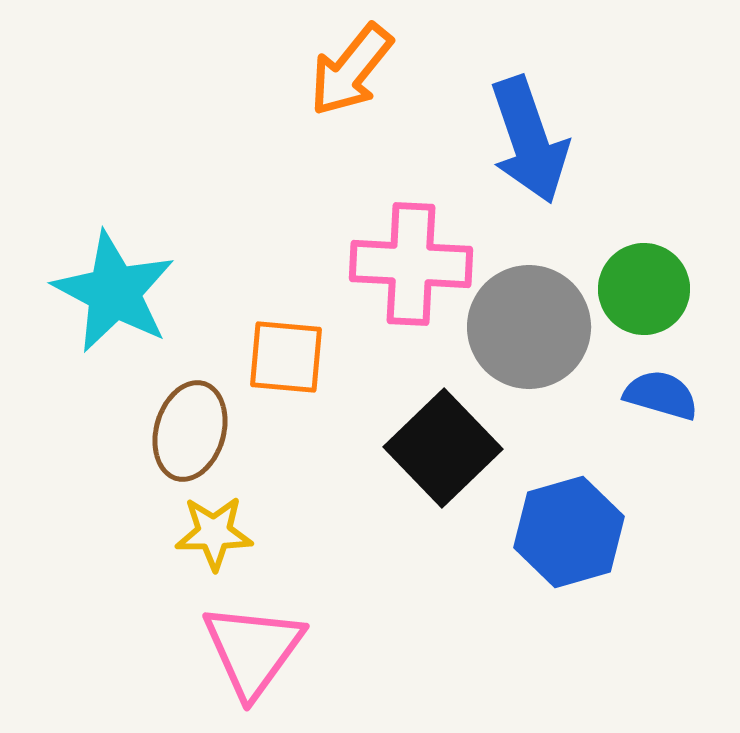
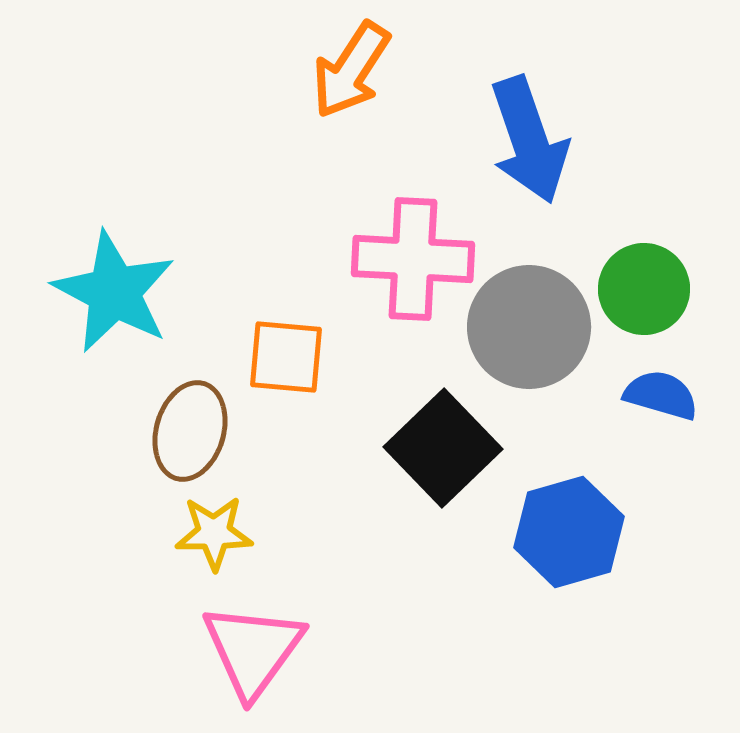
orange arrow: rotated 6 degrees counterclockwise
pink cross: moved 2 px right, 5 px up
